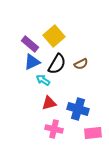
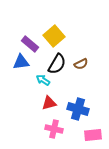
blue triangle: moved 11 px left; rotated 18 degrees clockwise
pink rectangle: moved 2 px down
